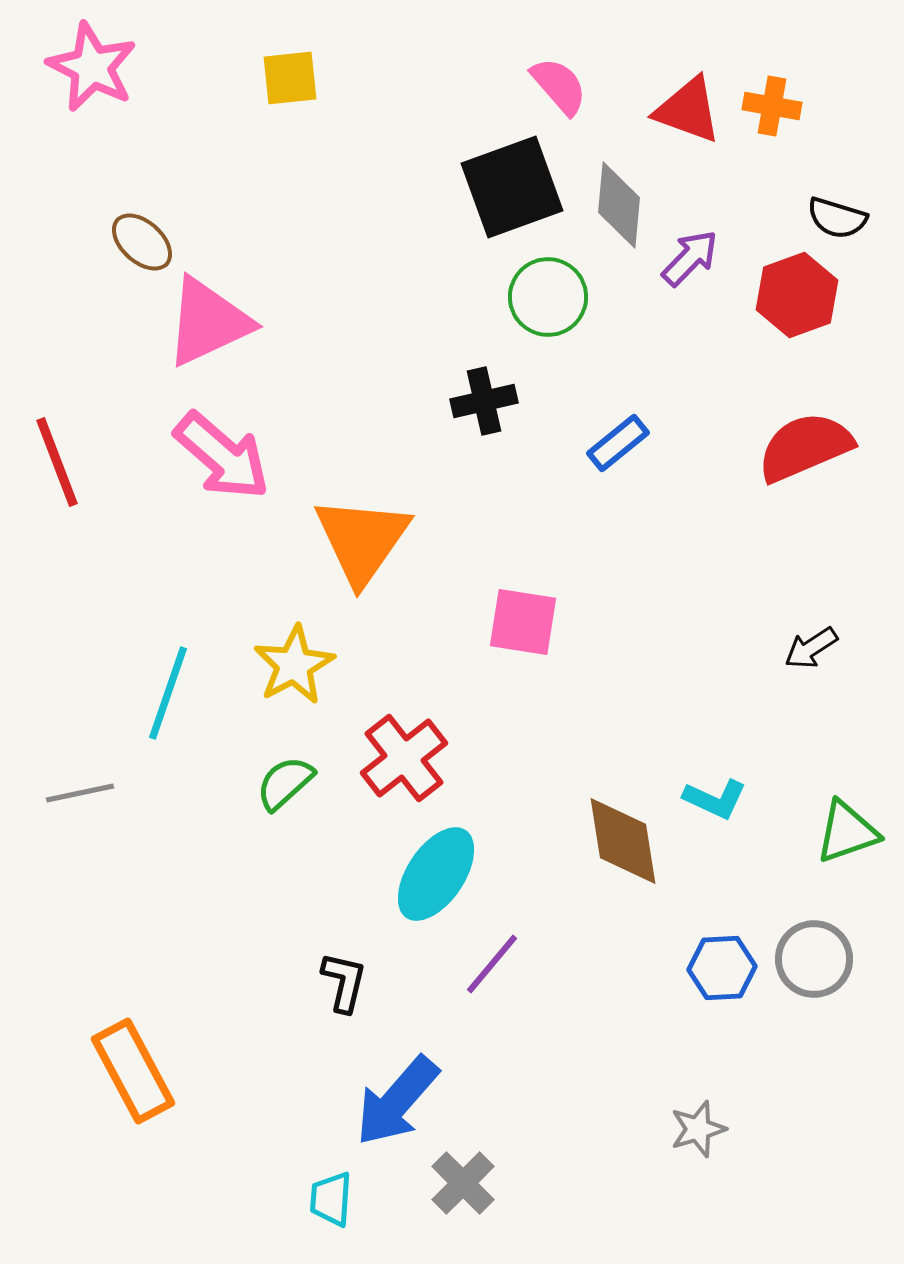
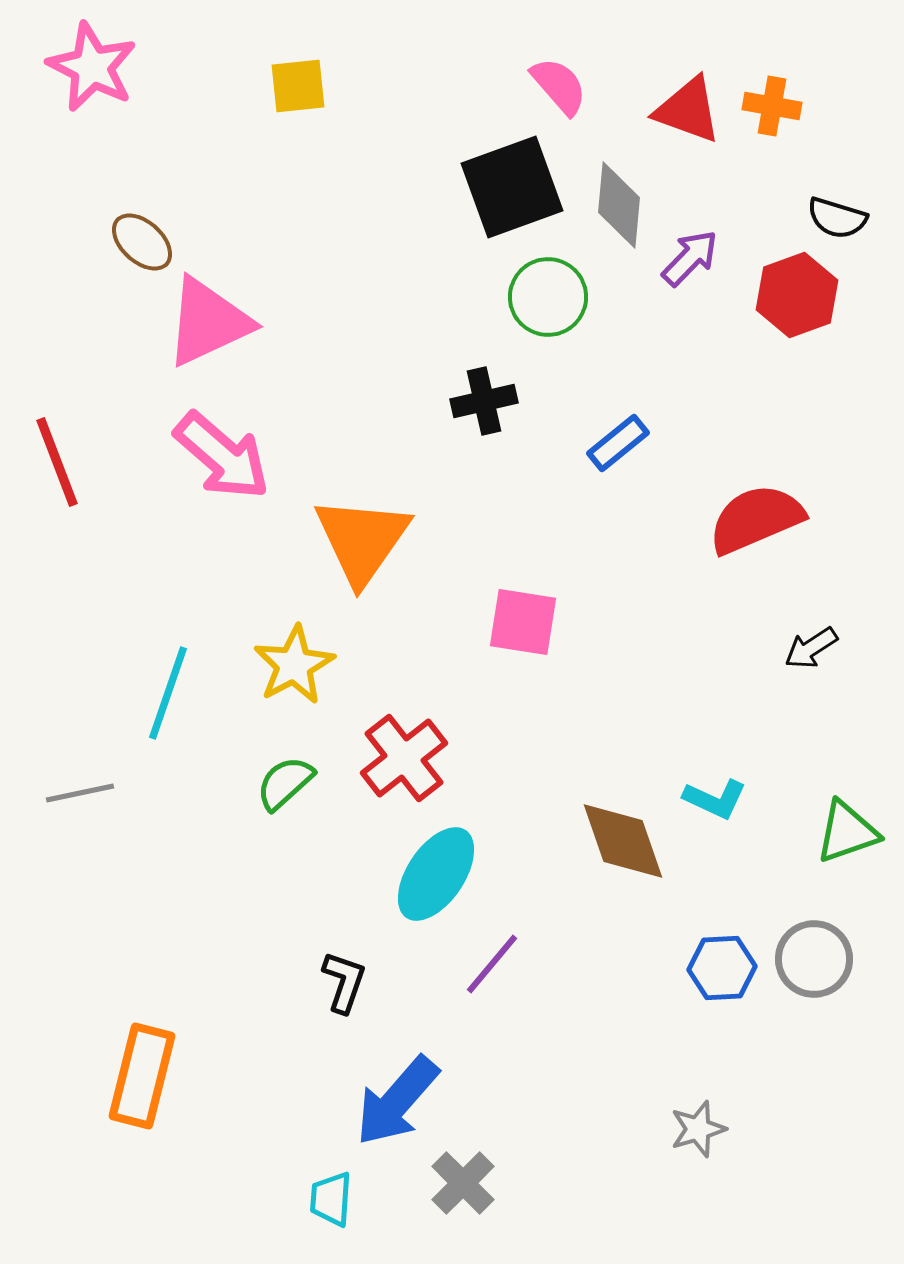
yellow square: moved 8 px right, 8 px down
red semicircle: moved 49 px left, 72 px down
brown diamond: rotated 10 degrees counterclockwise
black L-shape: rotated 6 degrees clockwise
orange rectangle: moved 9 px right, 5 px down; rotated 42 degrees clockwise
